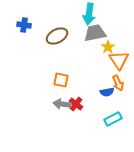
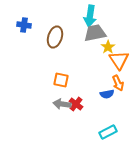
cyan arrow: moved 1 px right, 2 px down
brown ellipse: moved 2 px left, 1 px down; rotated 45 degrees counterclockwise
blue semicircle: moved 2 px down
cyan rectangle: moved 5 px left, 13 px down
